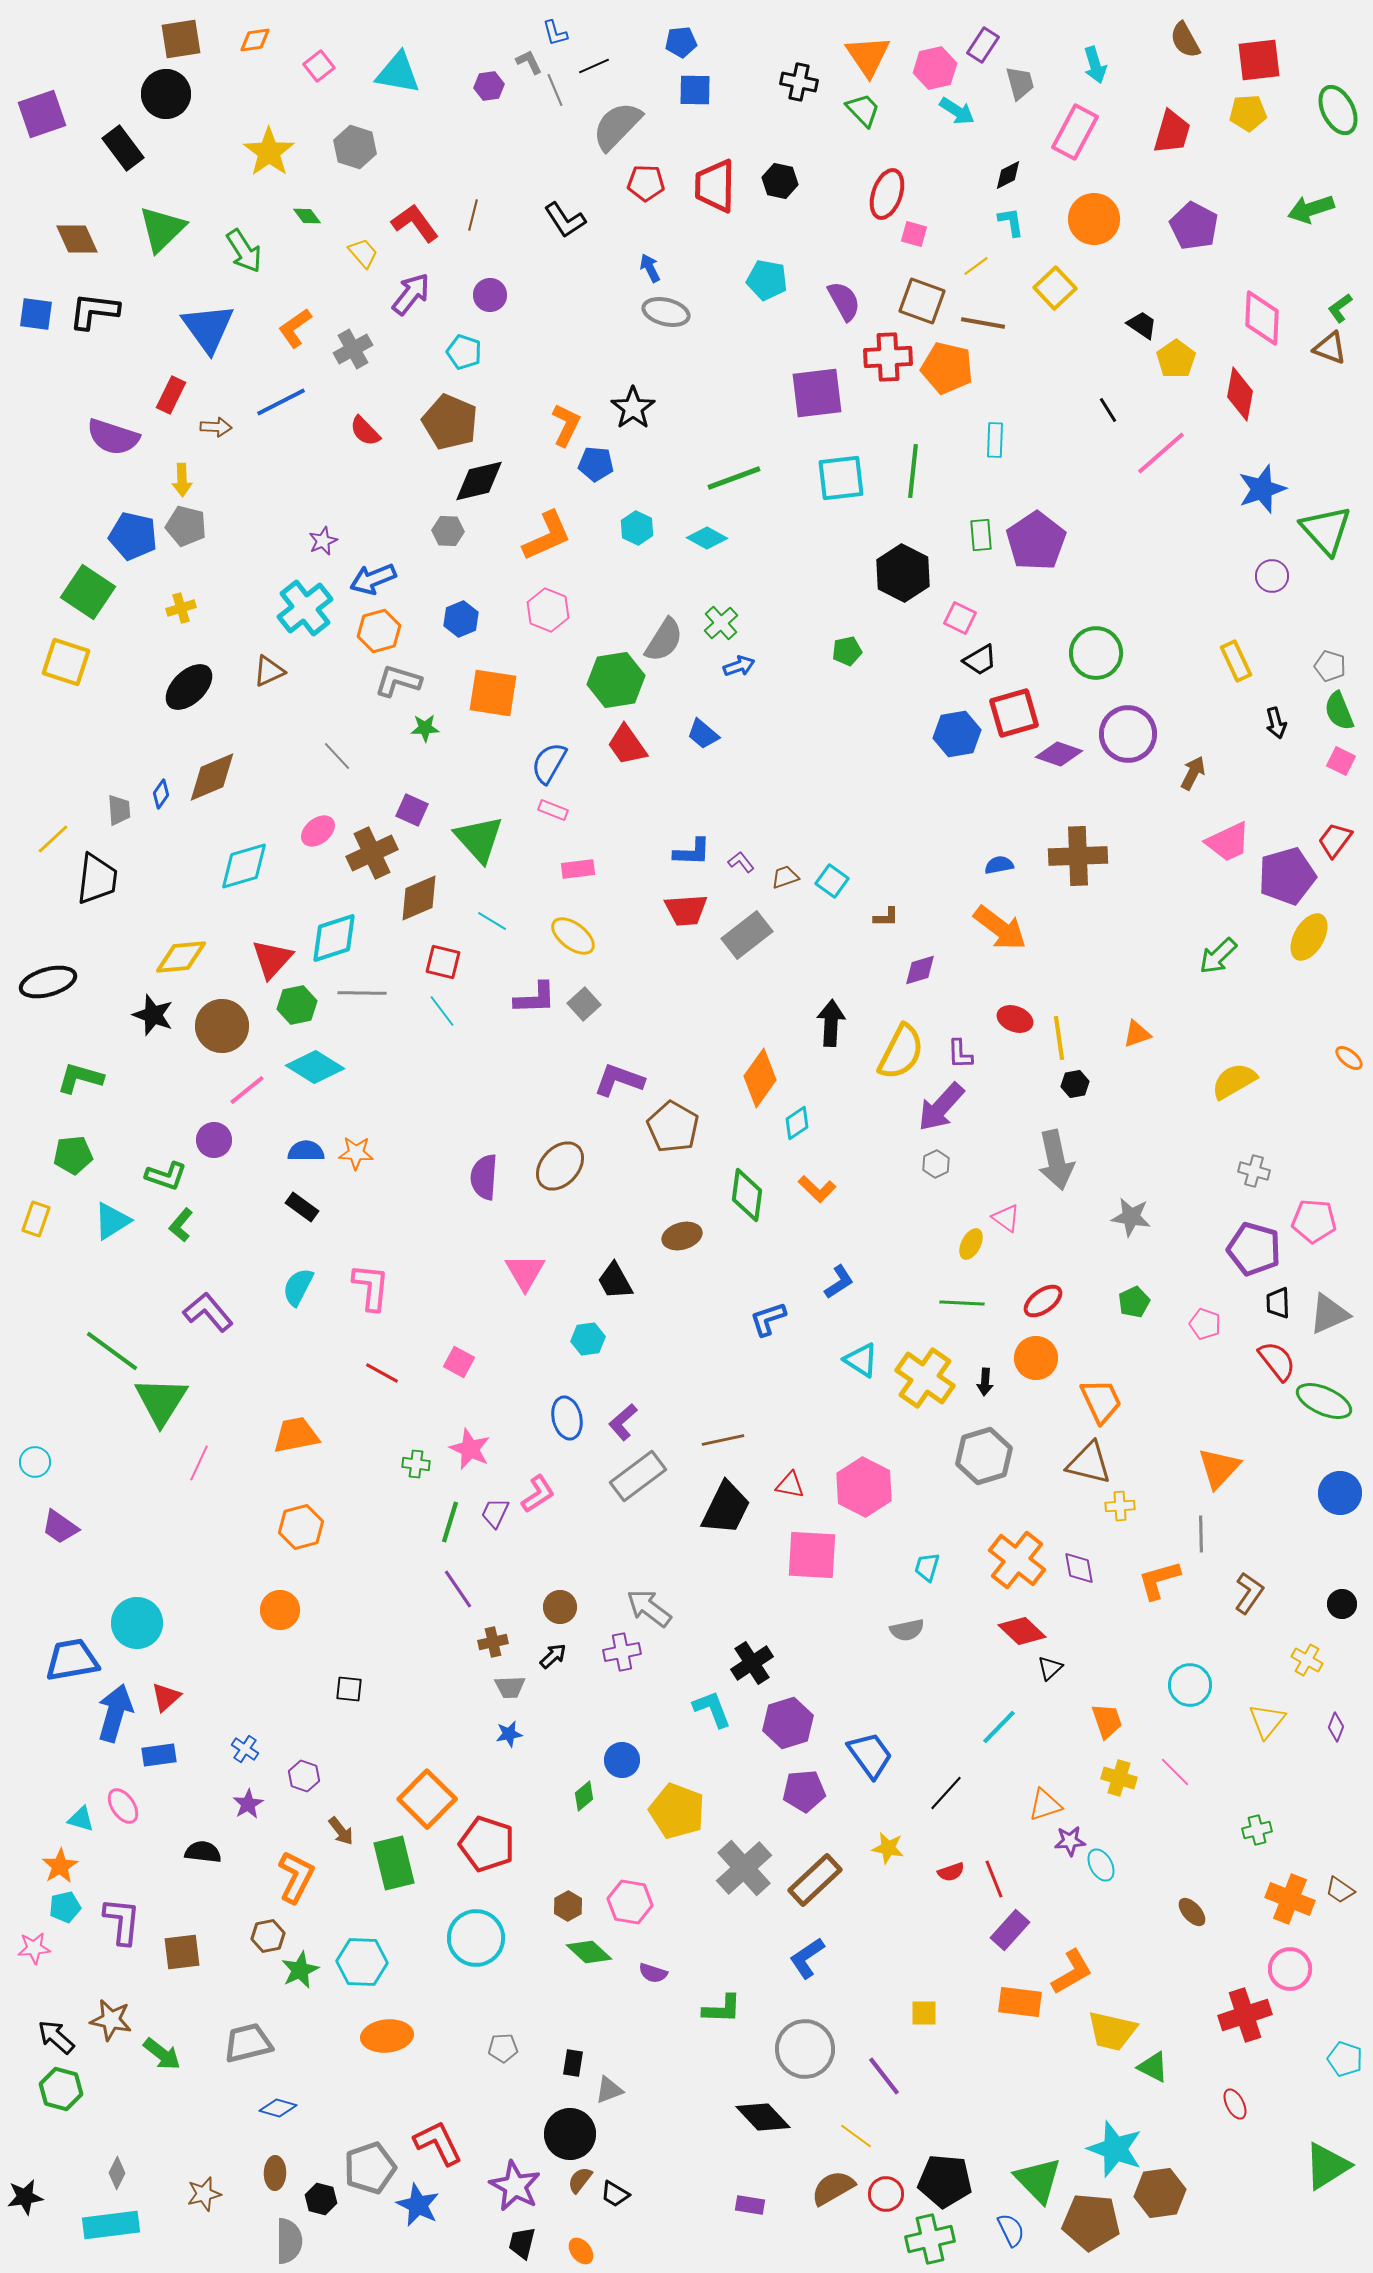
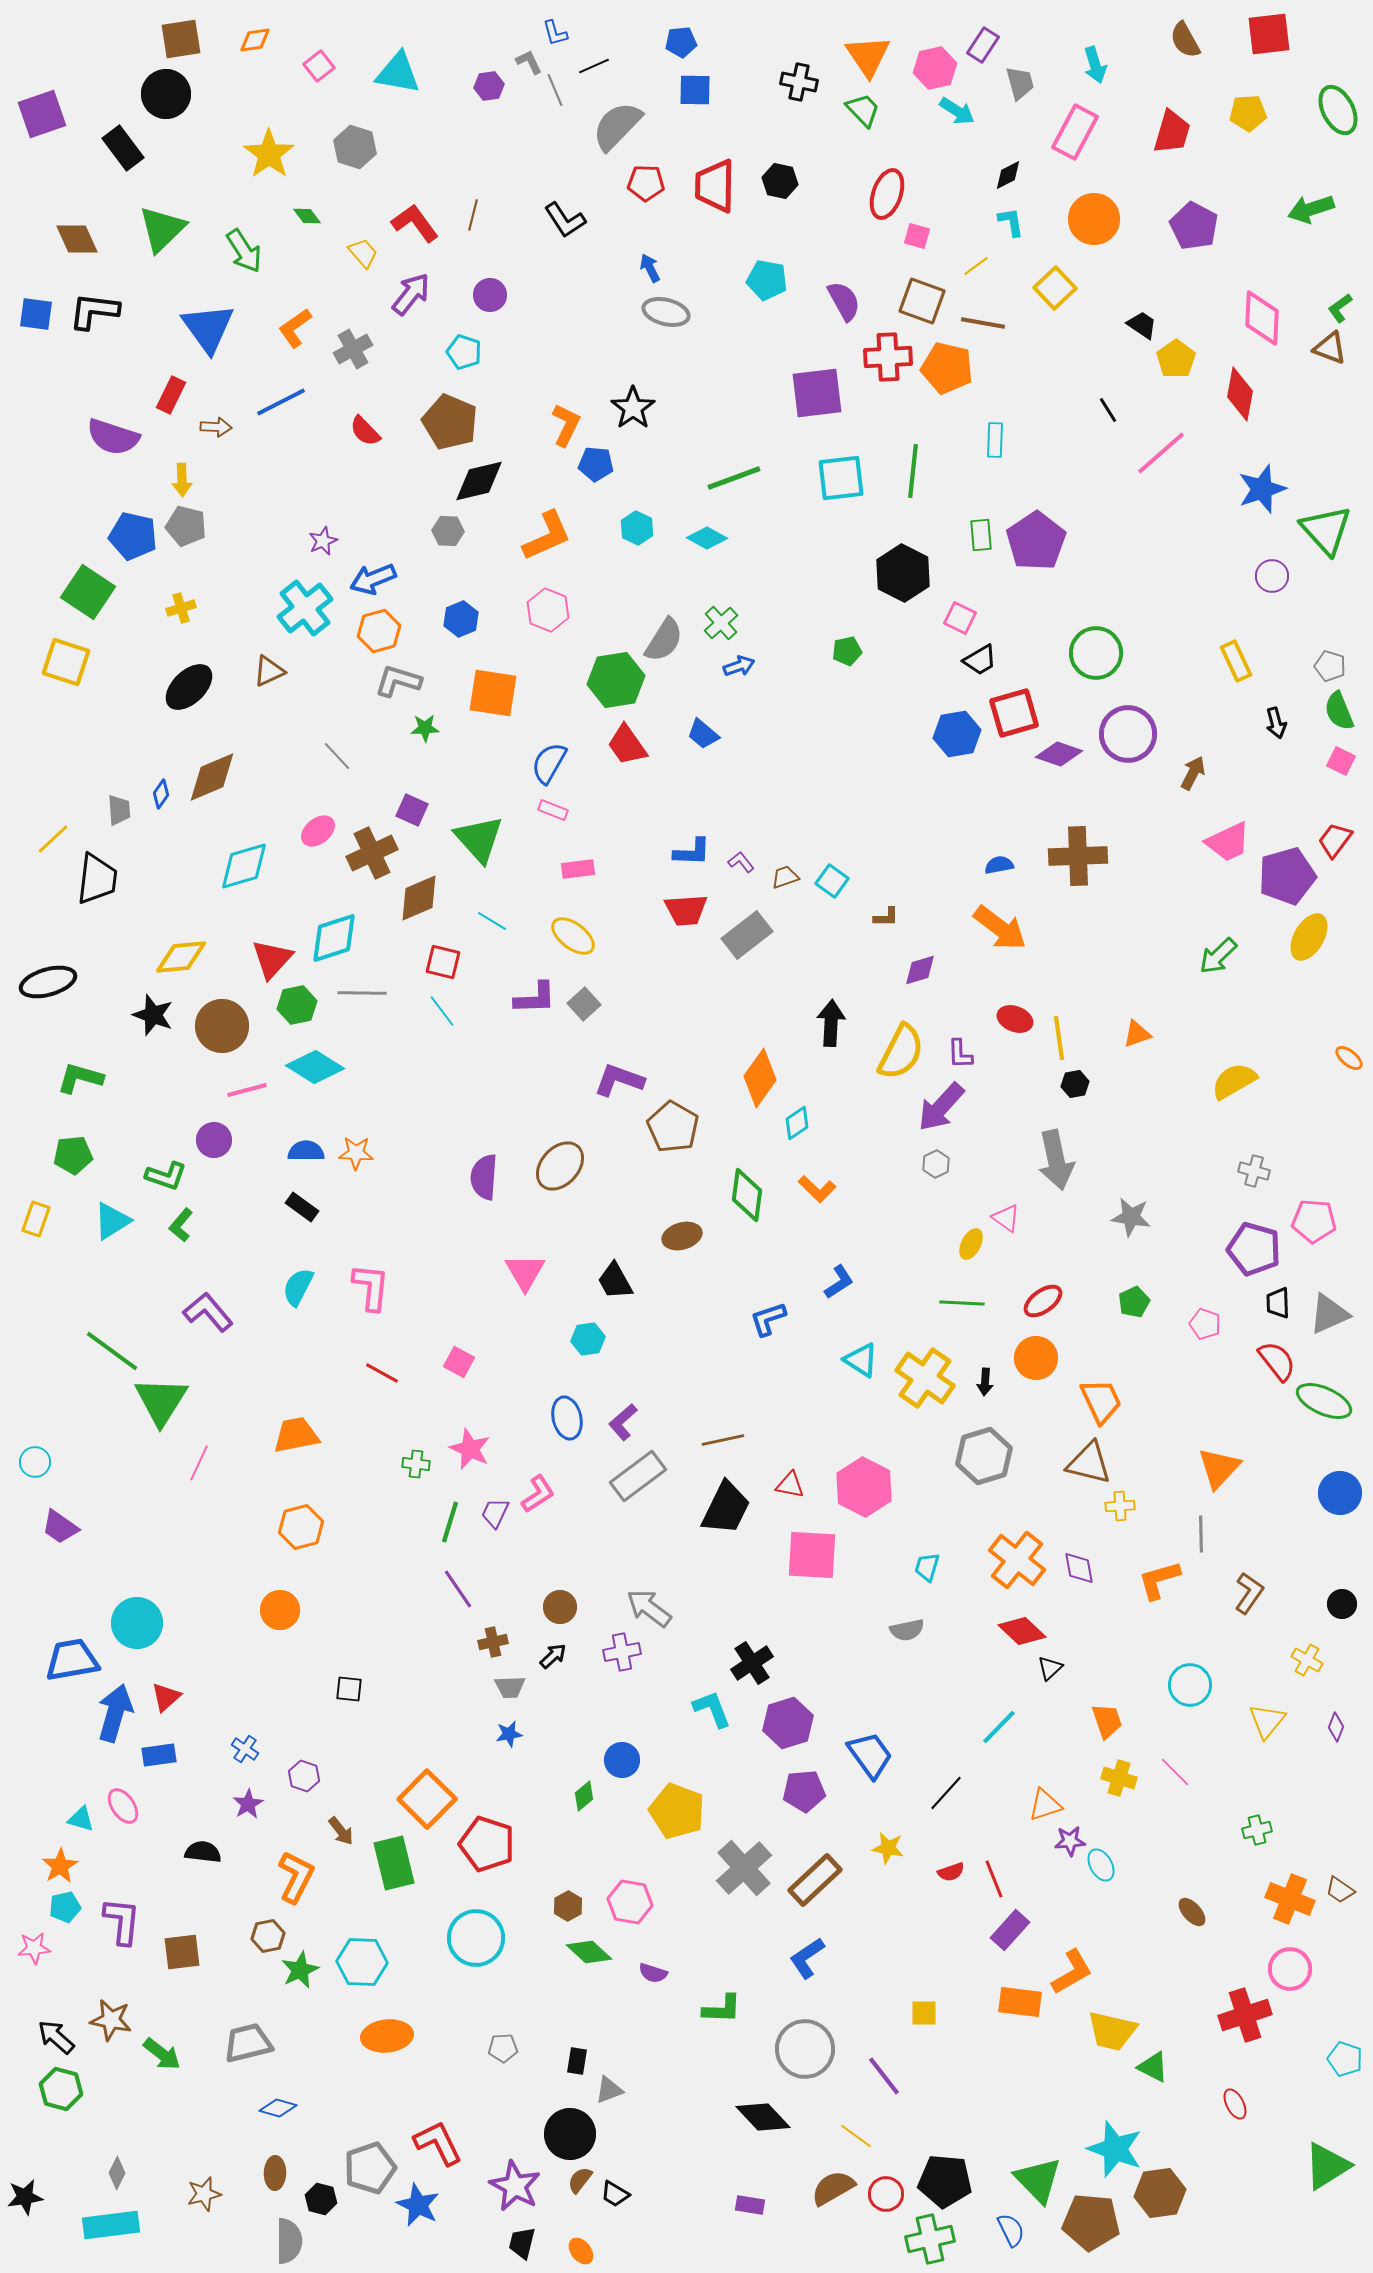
red square at (1259, 60): moved 10 px right, 26 px up
yellow star at (269, 152): moved 2 px down
pink square at (914, 234): moved 3 px right, 2 px down
pink line at (247, 1090): rotated 24 degrees clockwise
black rectangle at (573, 2063): moved 4 px right, 2 px up
